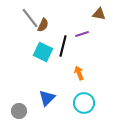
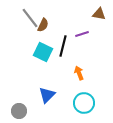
blue triangle: moved 3 px up
